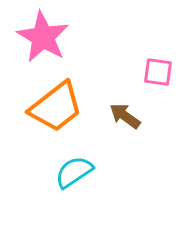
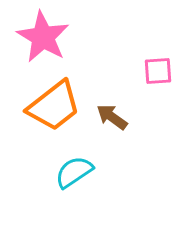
pink square: moved 1 px up; rotated 12 degrees counterclockwise
orange trapezoid: moved 2 px left, 1 px up
brown arrow: moved 13 px left, 1 px down
